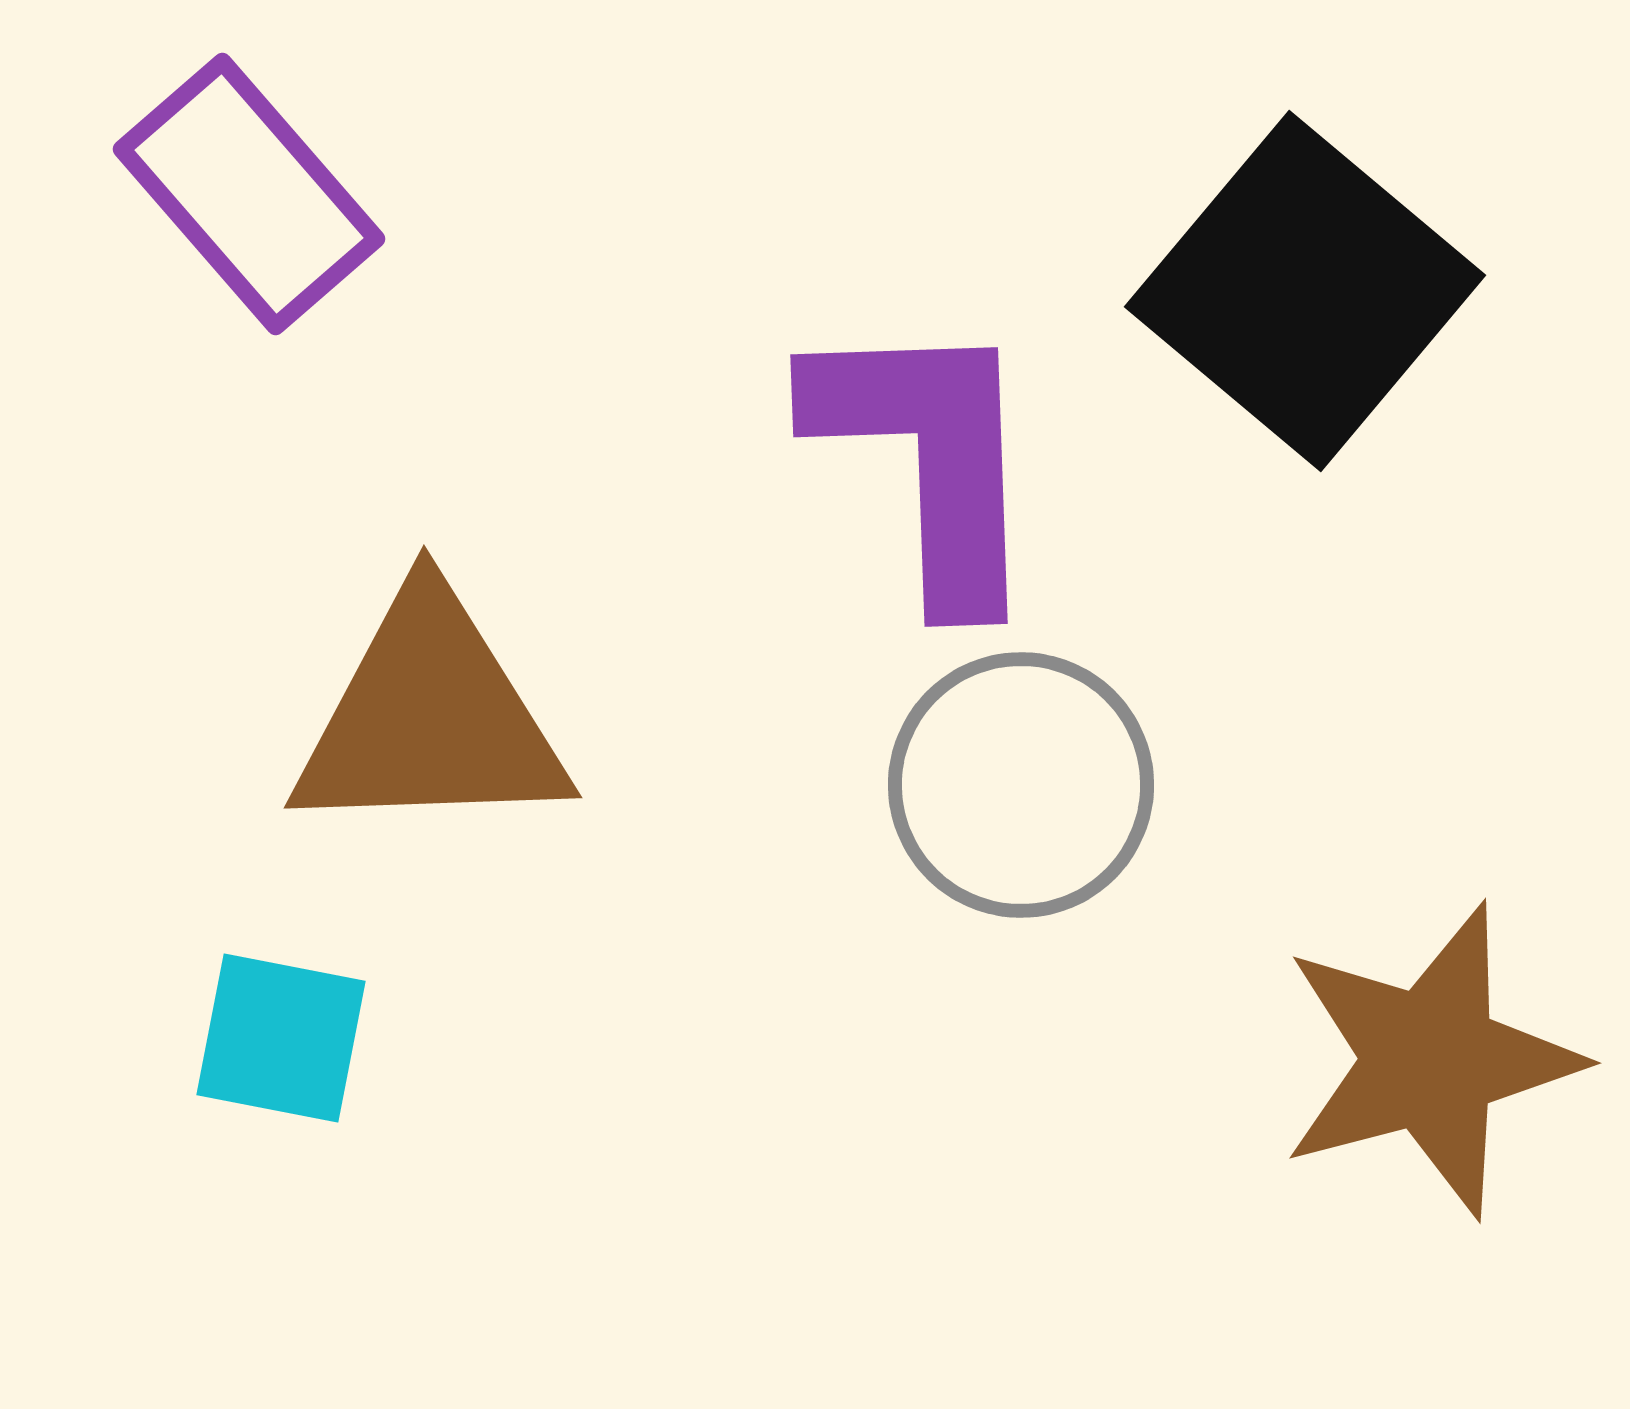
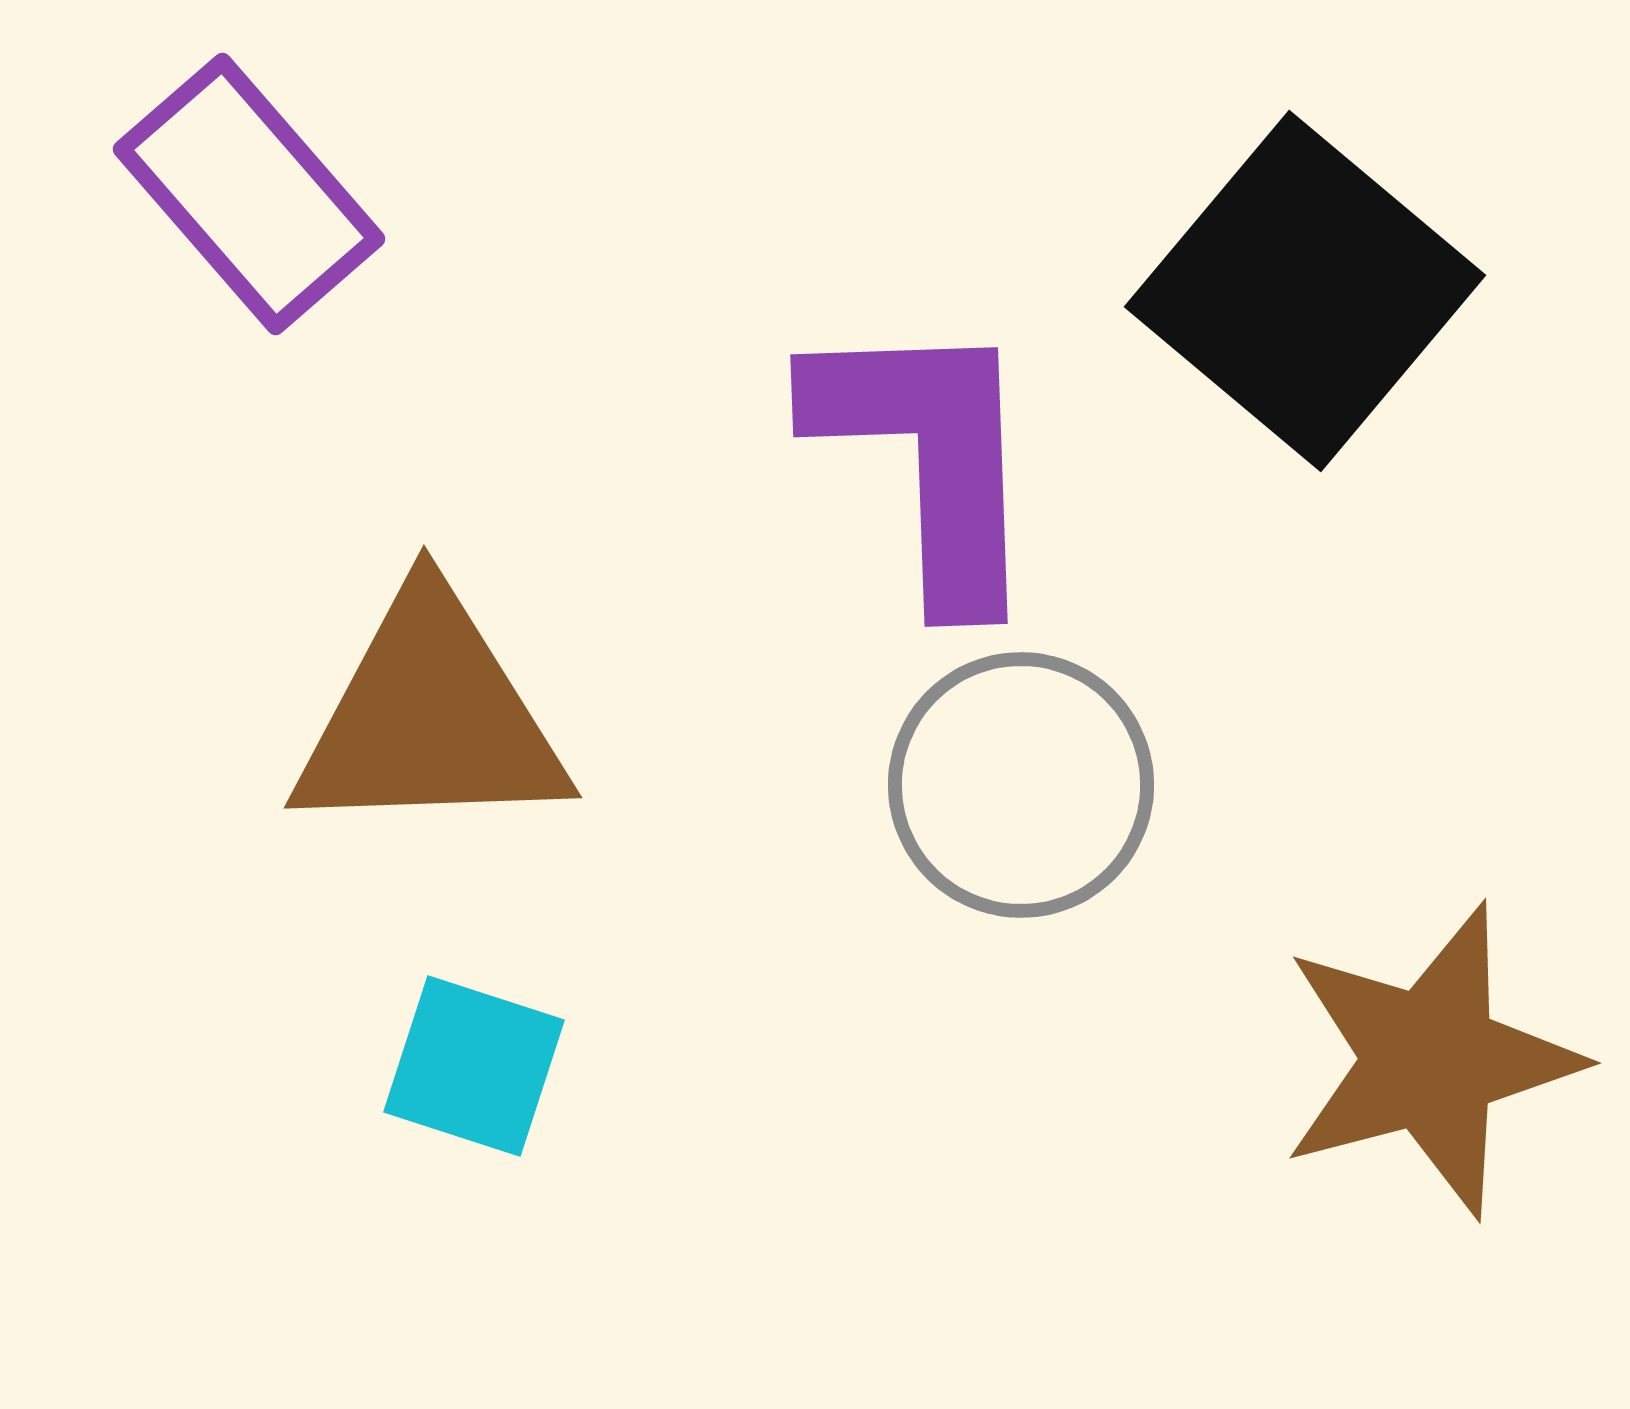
cyan square: moved 193 px right, 28 px down; rotated 7 degrees clockwise
